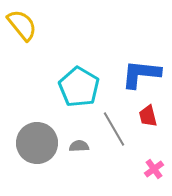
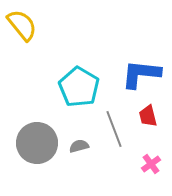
gray line: rotated 9 degrees clockwise
gray semicircle: rotated 12 degrees counterclockwise
pink cross: moved 3 px left, 5 px up
